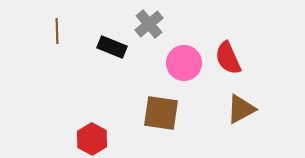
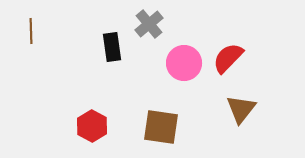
brown line: moved 26 px left
black rectangle: rotated 60 degrees clockwise
red semicircle: rotated 68 degrees clockwise
brown triangle: rotated 24 degrees counterclockwise
brown square: moved 14 px down
red hexagon: moved 13 px up
